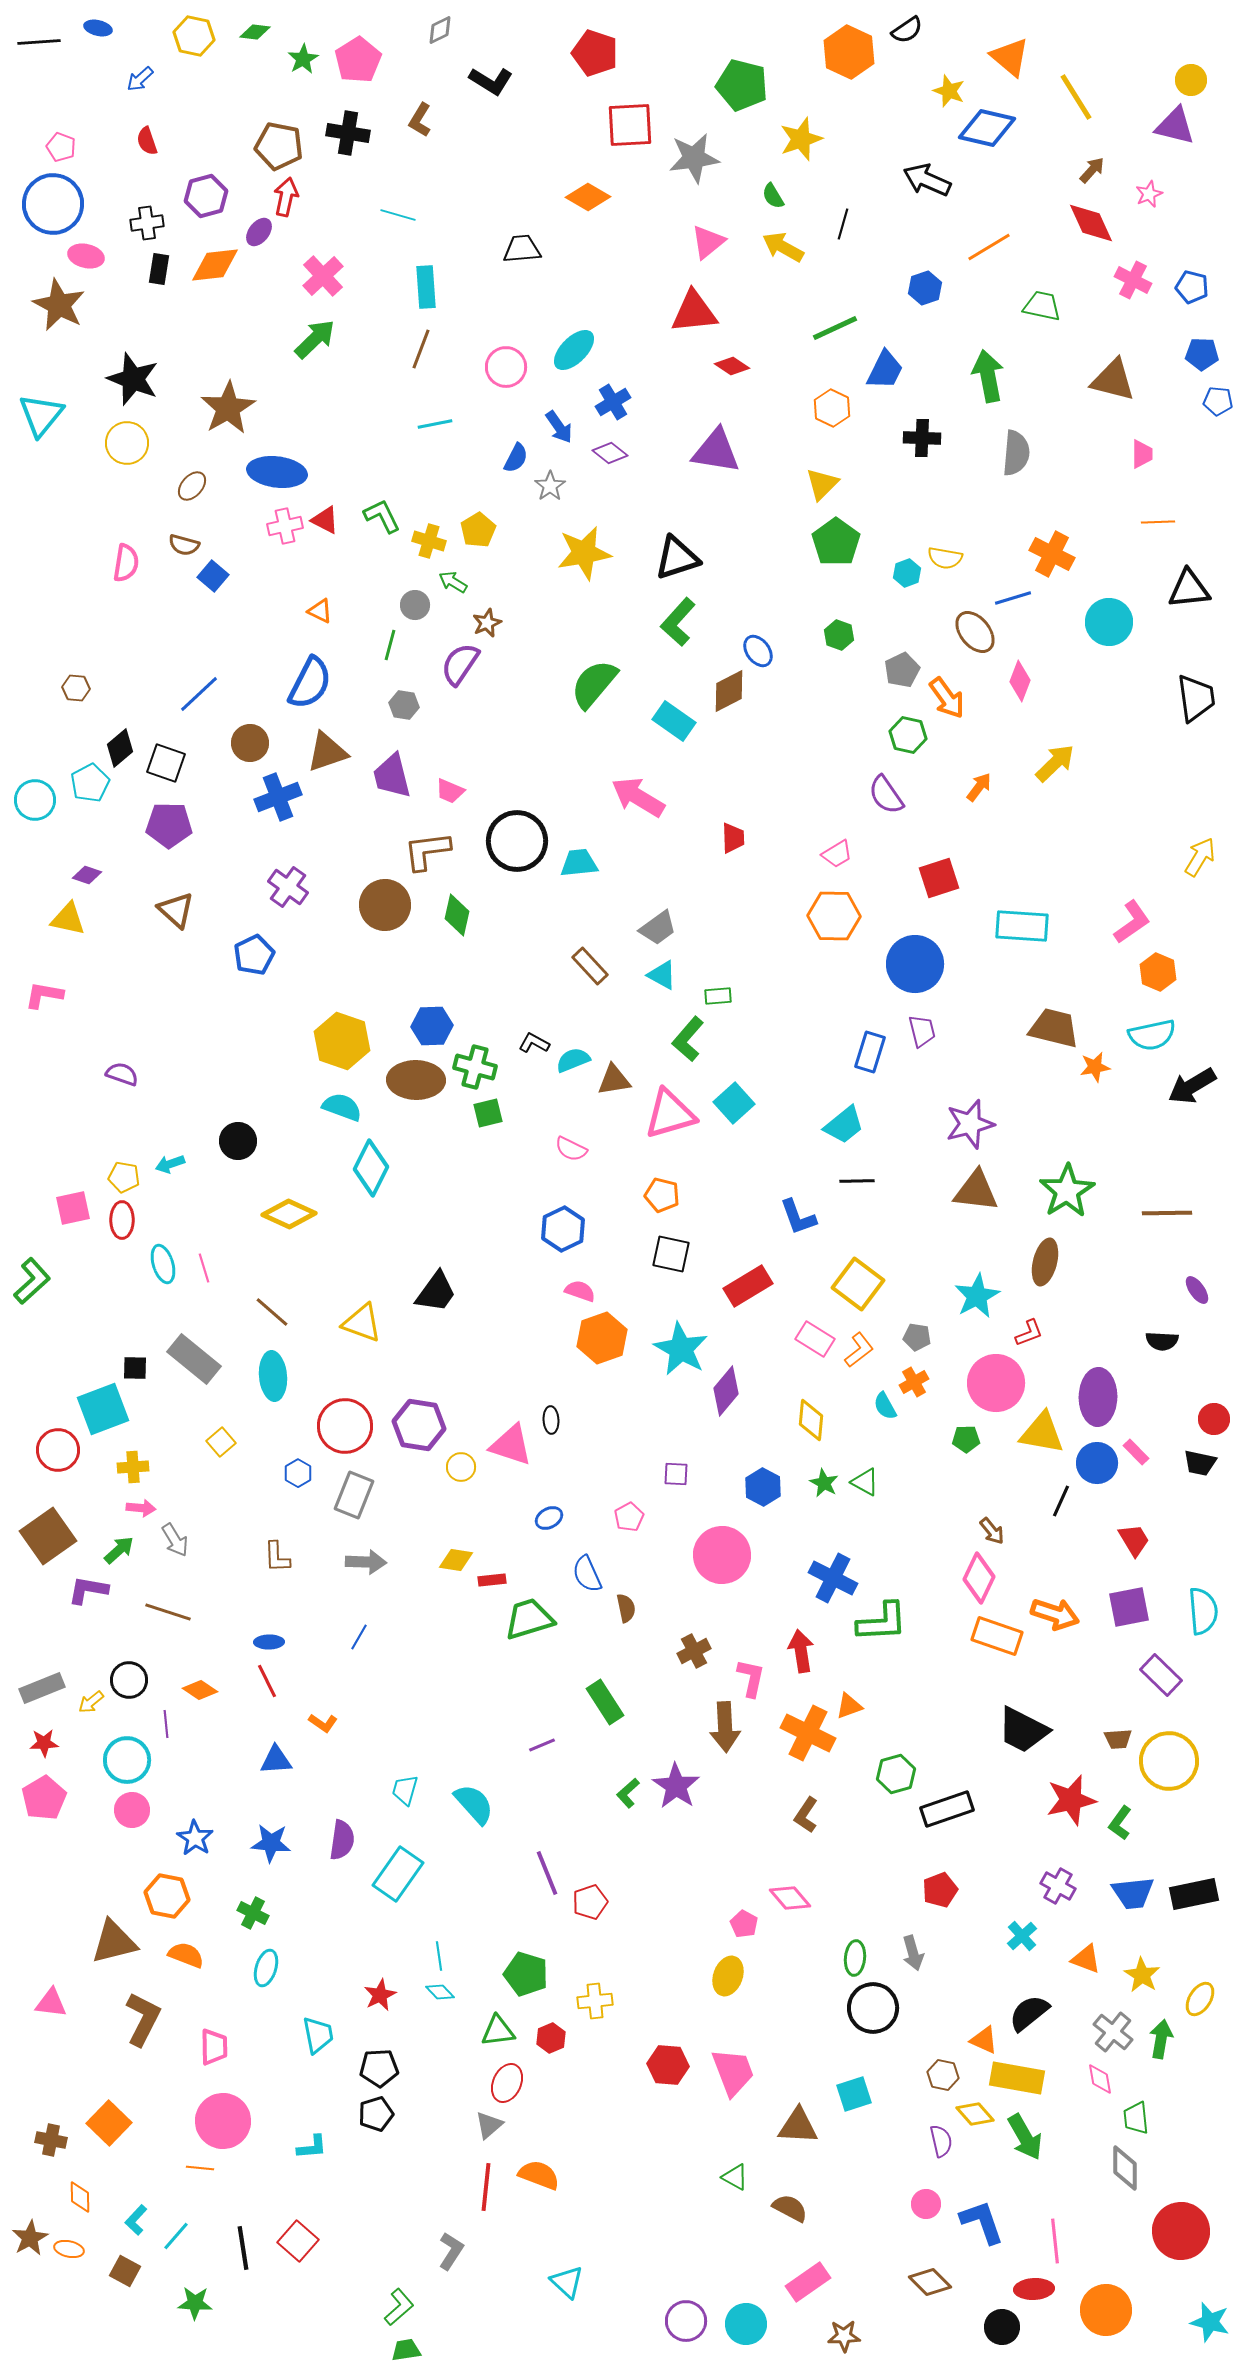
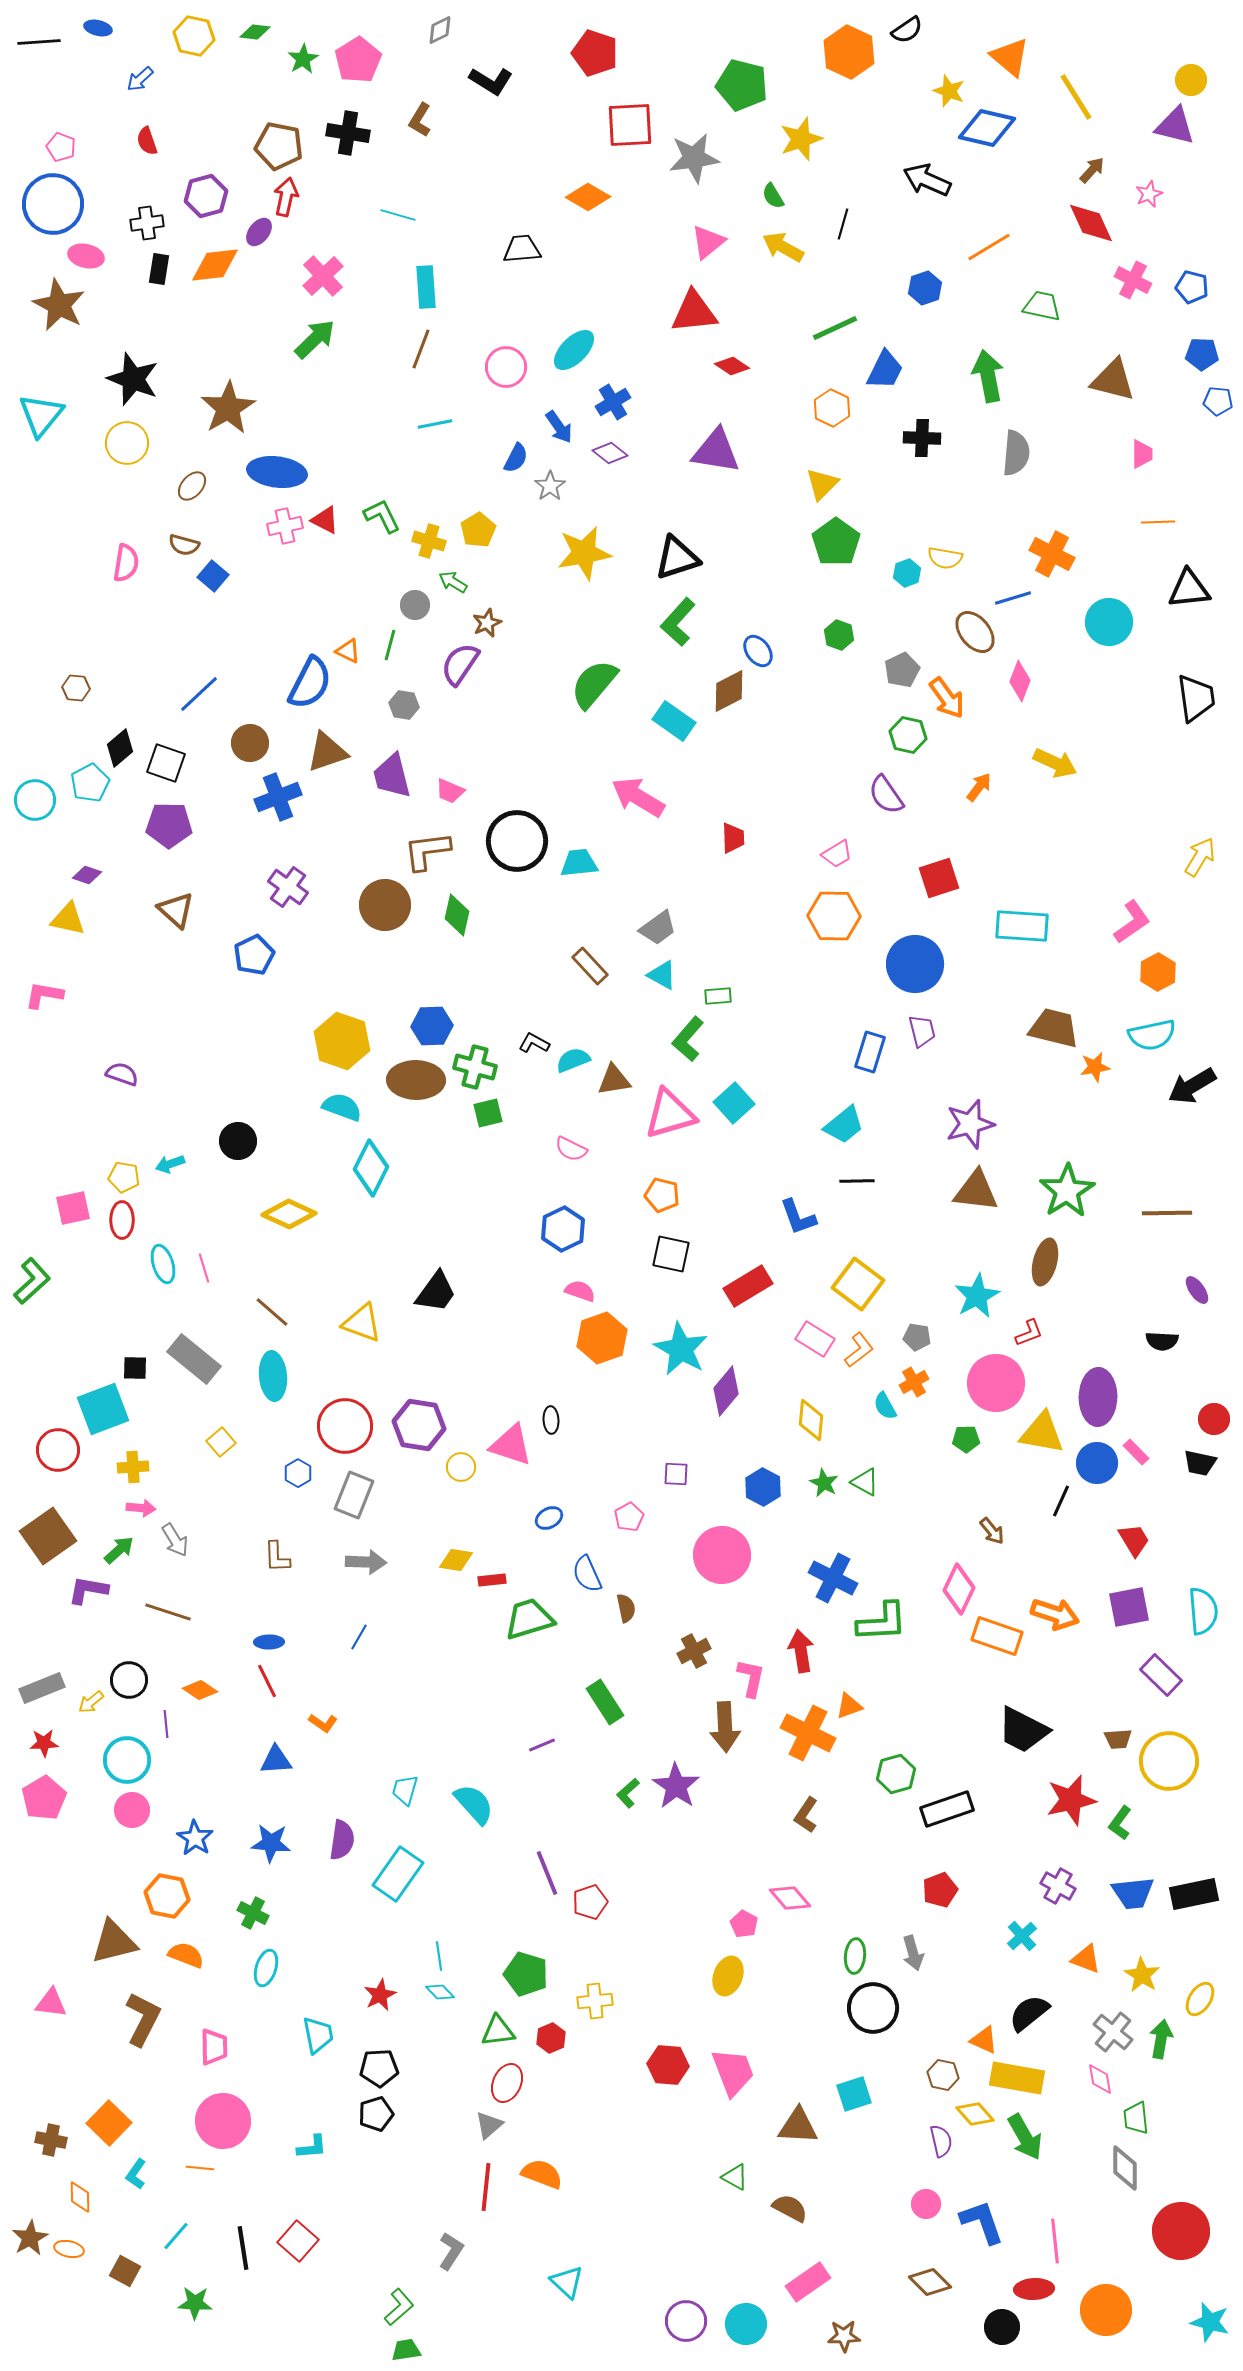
orange triangle at (320, 611): moved 28 px right, 40 px down
yellow arrow at (1055, 763): rotated 69 degrees clockwise
orange hexagon at (1158, 972): rotated 9 degrees clockwise
pink diamond at (979, 1578): moved 20 px left, 11 px down
green ellipse at (855, 1958): moved 2 px up
orange semicircle at (539, 2175): moved 3 px right, 1 px up
cyan L-shape at (136, 2220): moved 46 px up; rotated 8 degrees counterclockwise
